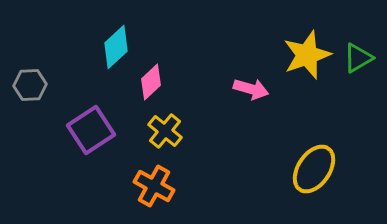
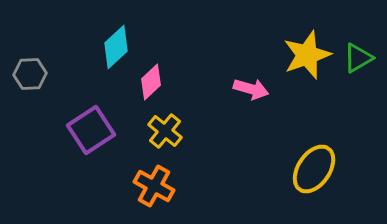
gray hexagon: moved 11 px up
